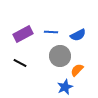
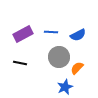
gray circle: moved 1 px left, 1 px down
black line: rotated 16 degrees counterclockwise
orange semicircle: moved 2 px up
